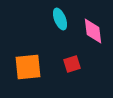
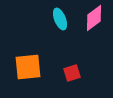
pink diamond: moved 1 px right, 13 px up; rotated 60 degrees clockwise
red square: moved 9 px down
